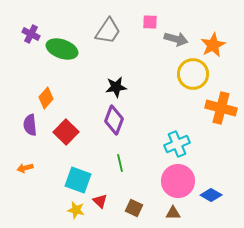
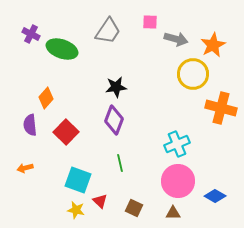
blue diamond: moved 4 px right, 1 px down
